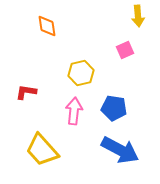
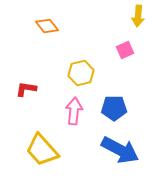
yellow arrow: rotated 10 degrees clockwise
orange diamond: rotated 30 degrees counterclockwise
red L-shape: moved 3 px up
blue pentagon: rotated 10 degrees counterclockwise
